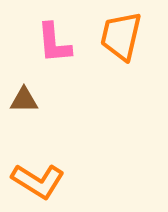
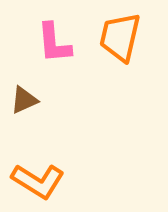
orange trapezoid: moved 1 px left, 1 px down
brown triangle: rotated 24 degrees counterclockwise
